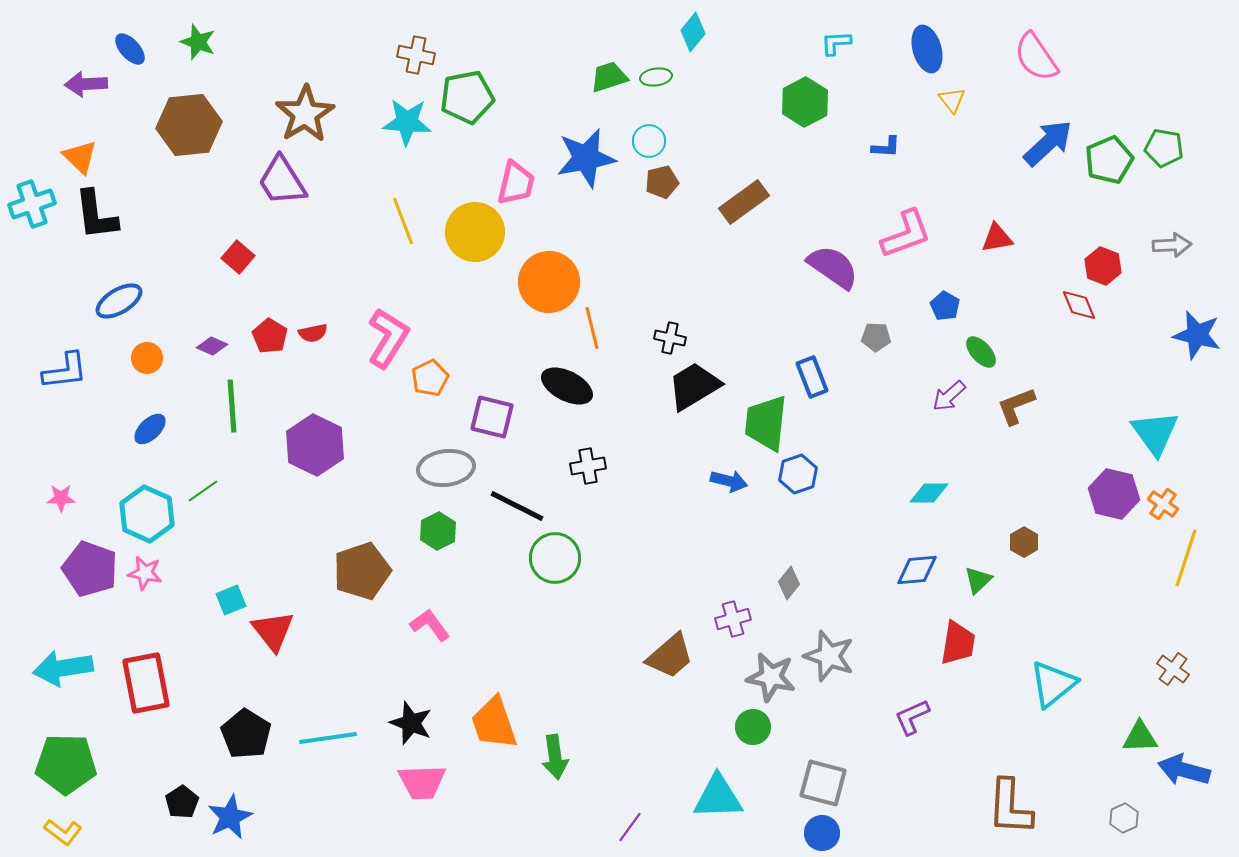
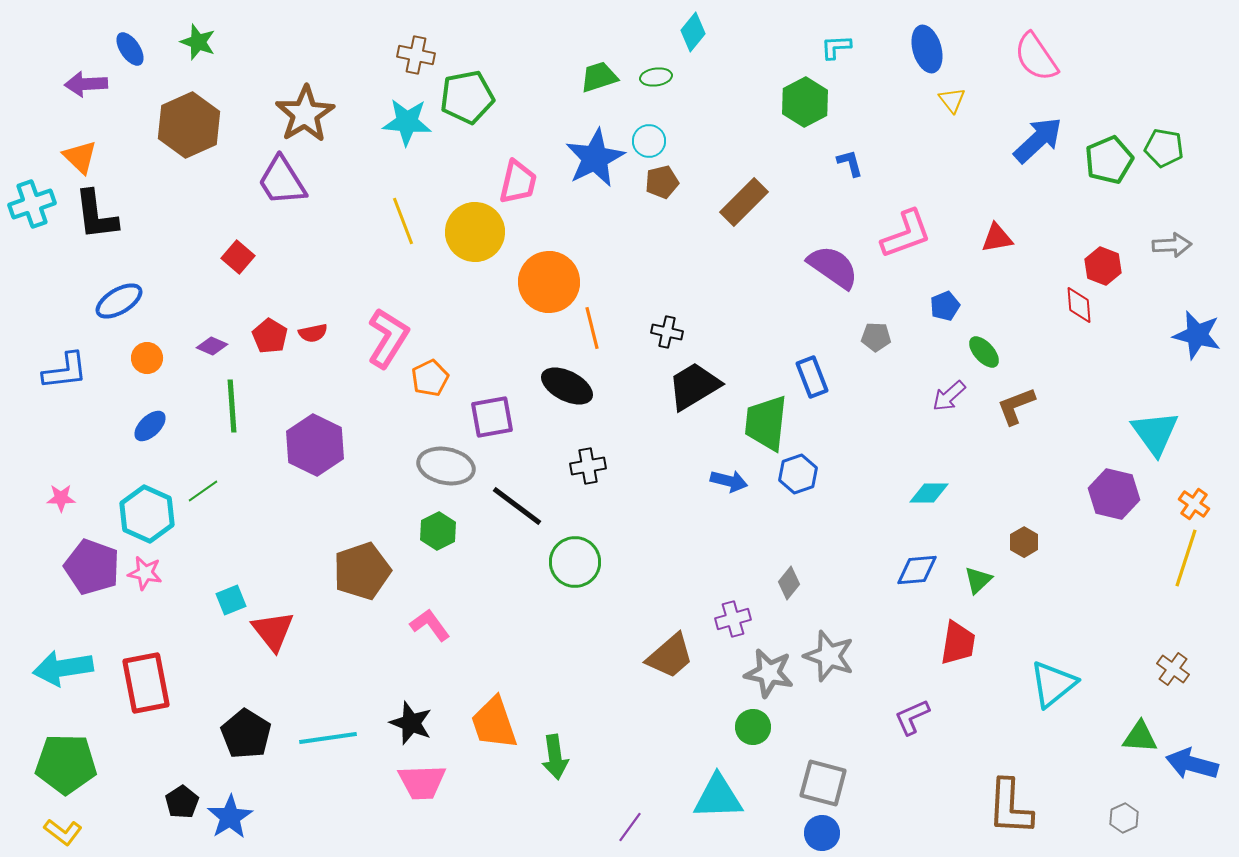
cyan L-shape at (836, 43): moved 4 px down
blue ellipse at (130, 49): rotated 8 degrees clockwise
green trapezoid at (609, 77): moved 10 px left
brown hexagon at (189, 125): rotated 18 degrees counterclockwise
blue arrow at (1048, 143): moved 10 px left, 3 px up
blue L-shape at (886, 147): moved 36 px left, 16 px down; rotated 108 degrees counterclockwise
blue star at (586, 158): moved 9 px right; rotated 16 degrees counterclockwise
pink trapezoid at (516, 183): moved 2 px right, 1 px up
brown rectangle at (744, 202): rotated 9 degrees counterclockwise
red diamond at (1079, 305): rotated 18 degrees clockwise
blue pentagon at (945, 306): rotated 20 degrees clockwise
black cross at (670, 338): moved 3 px left, 6 px up
green ellipse at (981, 352): moved 3 px right
purple square at (492, 417): rotated 24 degrees counterclockwise
blue ellipse at (150, 429): moved 3 px up
gray ellipse at (446, 468): moved 2 px up; rotated 18 degrees clockwise
orange cross at (1163, 504): moved 31 px right
black line at (517, 506): rotated 10 degrees clockwise
green circle at (555, 558): moved 20 px right, 4 px down
purple pentagon at (90, 569): moved 2 px right, 2 px up
gray star at (771, 677): moved 2 px left, 4 px up
green triangle at (1140, 737): rotated 6 degrees clockwise
blue arrow at (1184, 770): moved 8 px right, 6 px up
blue star at (230, 817): rotated 6 degrees counterclockwise
